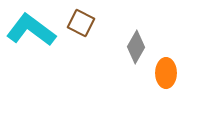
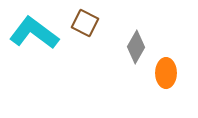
brown square: moved 4 px right
cyan L-shape: moved 3 px right, 3 px down
